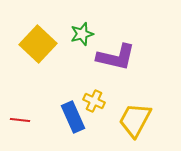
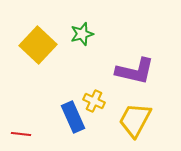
yellow square: moved 1 px down
purple L-shape: moved 19 px right, 14 px down
red line: moved 1 px right, 14 px down
